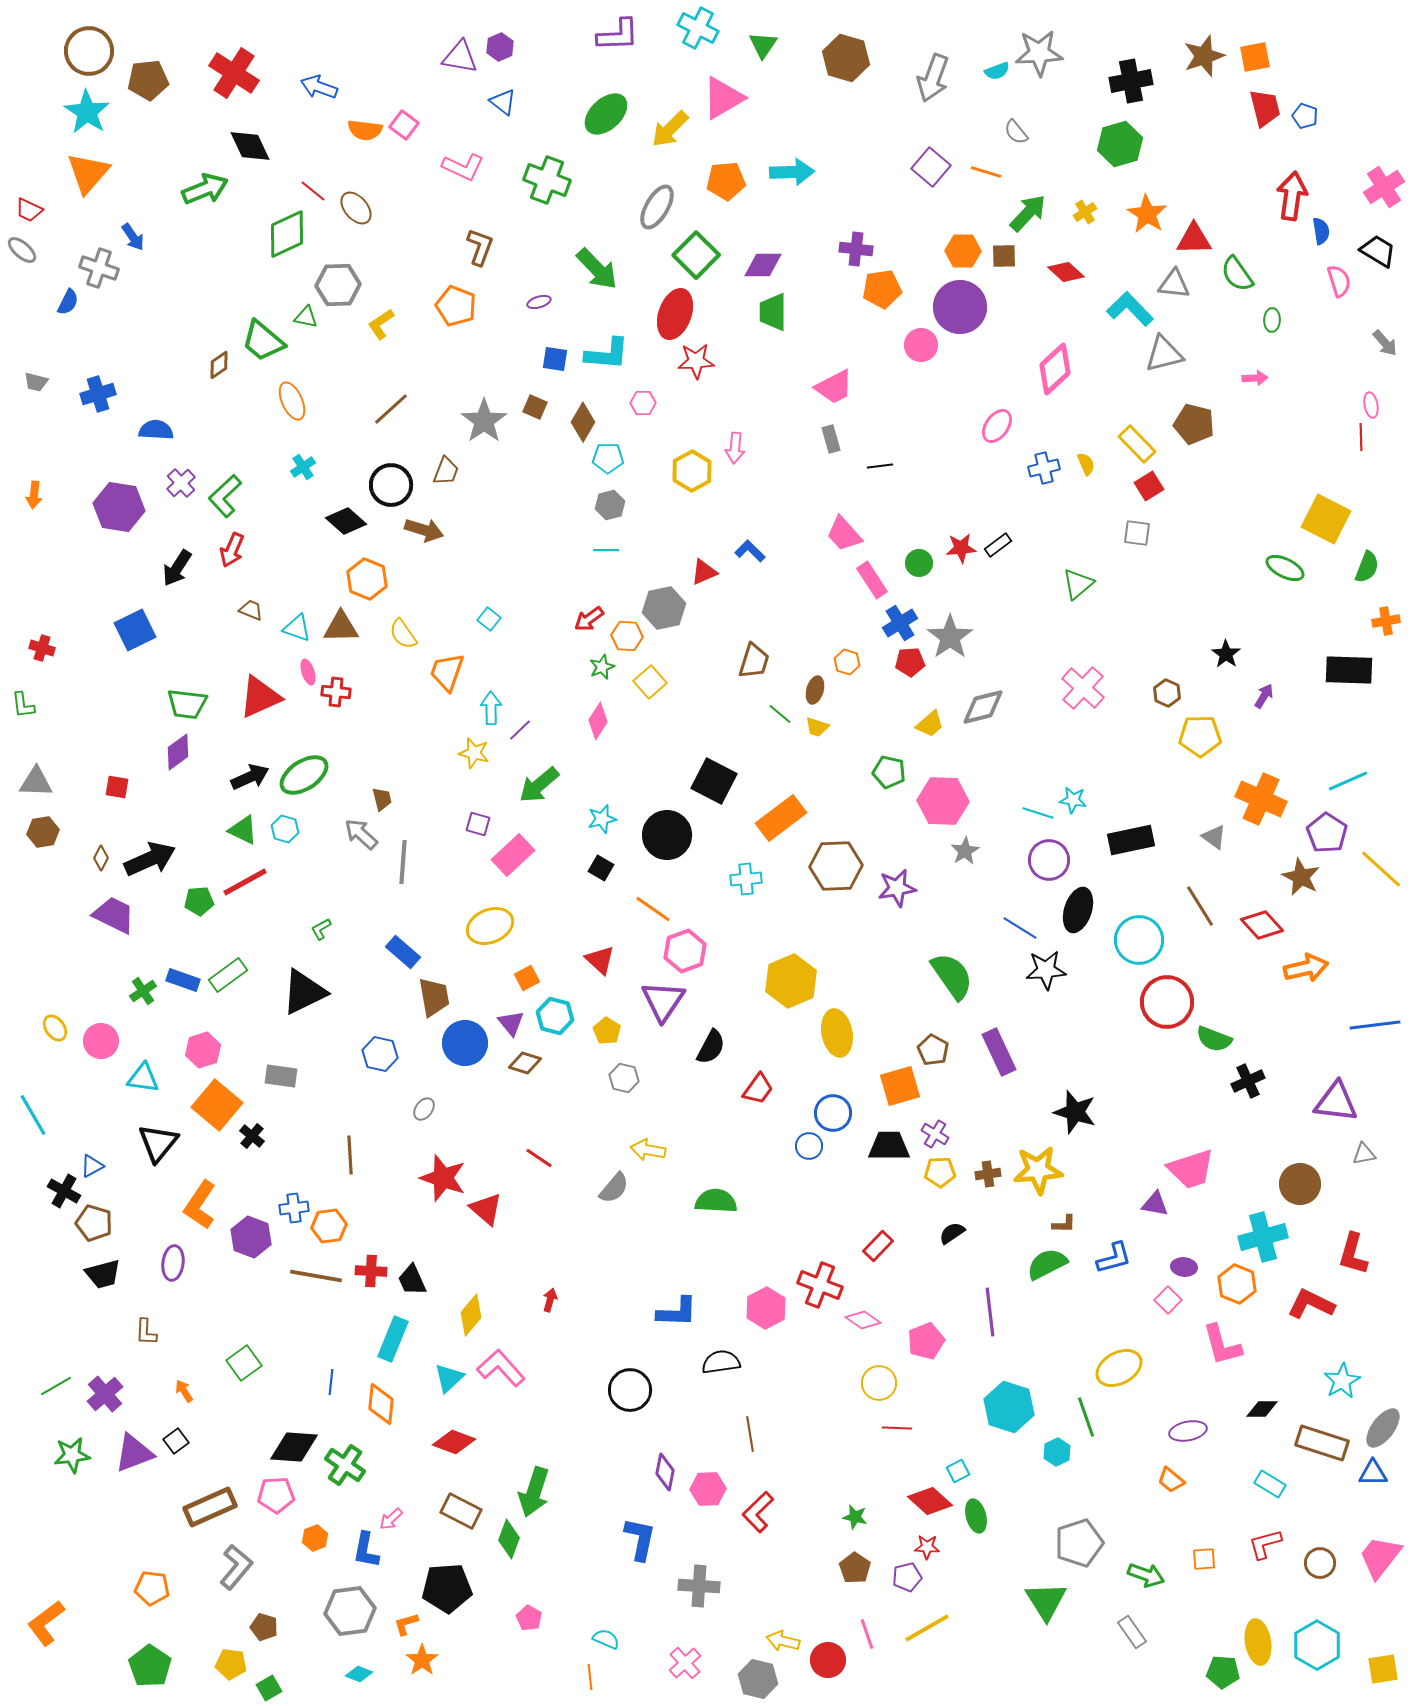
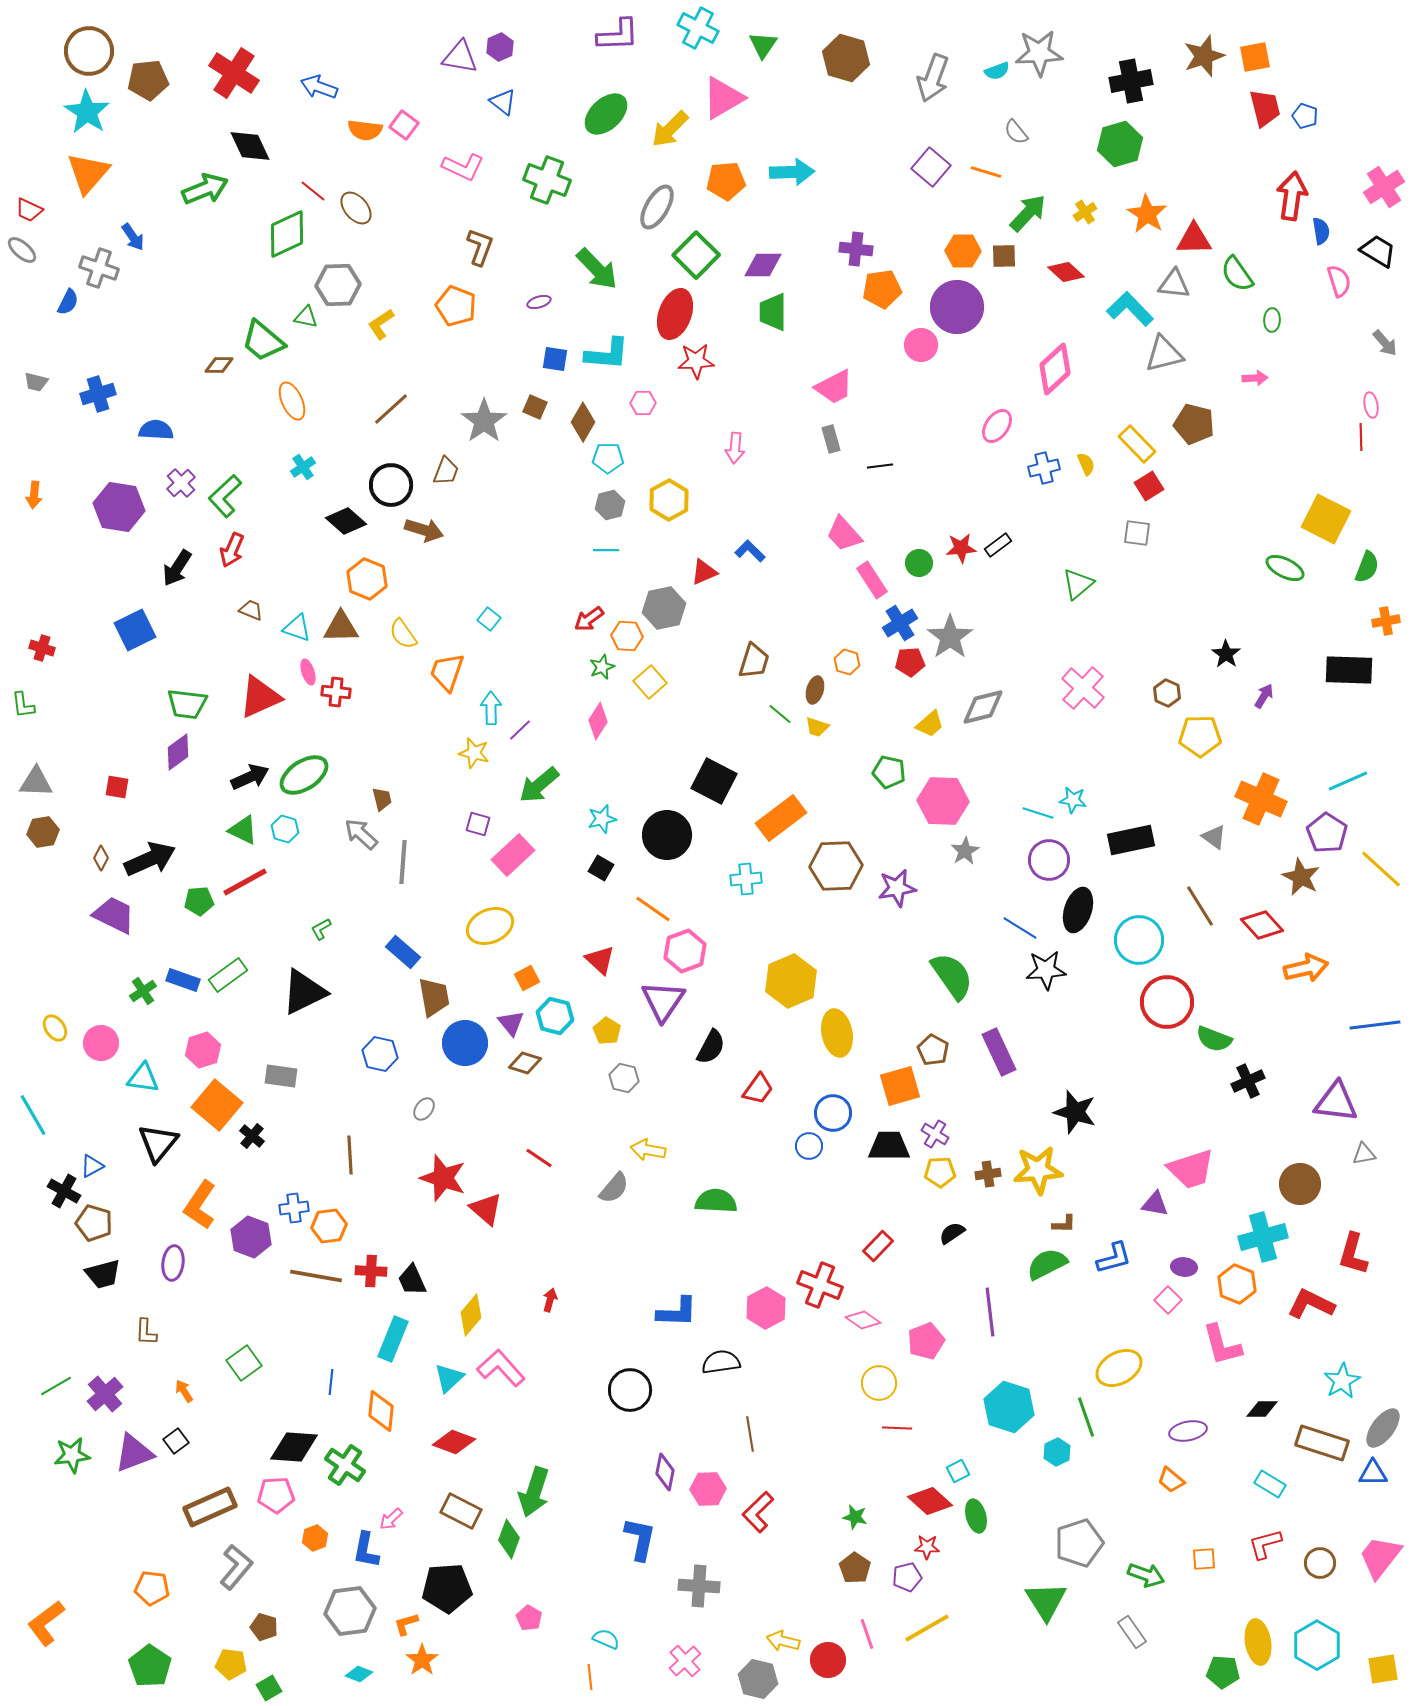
purple circle at (960, 307): moved 3 px left
brown diamond at (219, 365): rotated 36 degrees clockwise
yellow hexagon at (692, 471): moved 23 px left, 29 px down
pink circle at (101, 1041): moved 2 px down
orange diamond at (381, 1404): moved 7 px down
pink cross at (685, 1663): moved 2 px up
